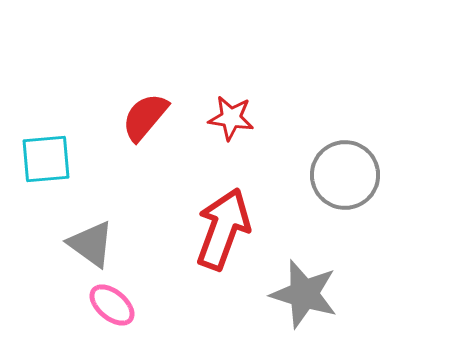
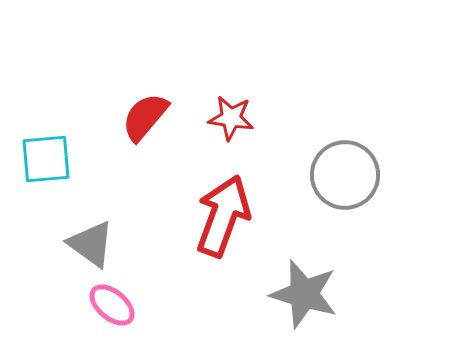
red arrow: moved 13 px up
